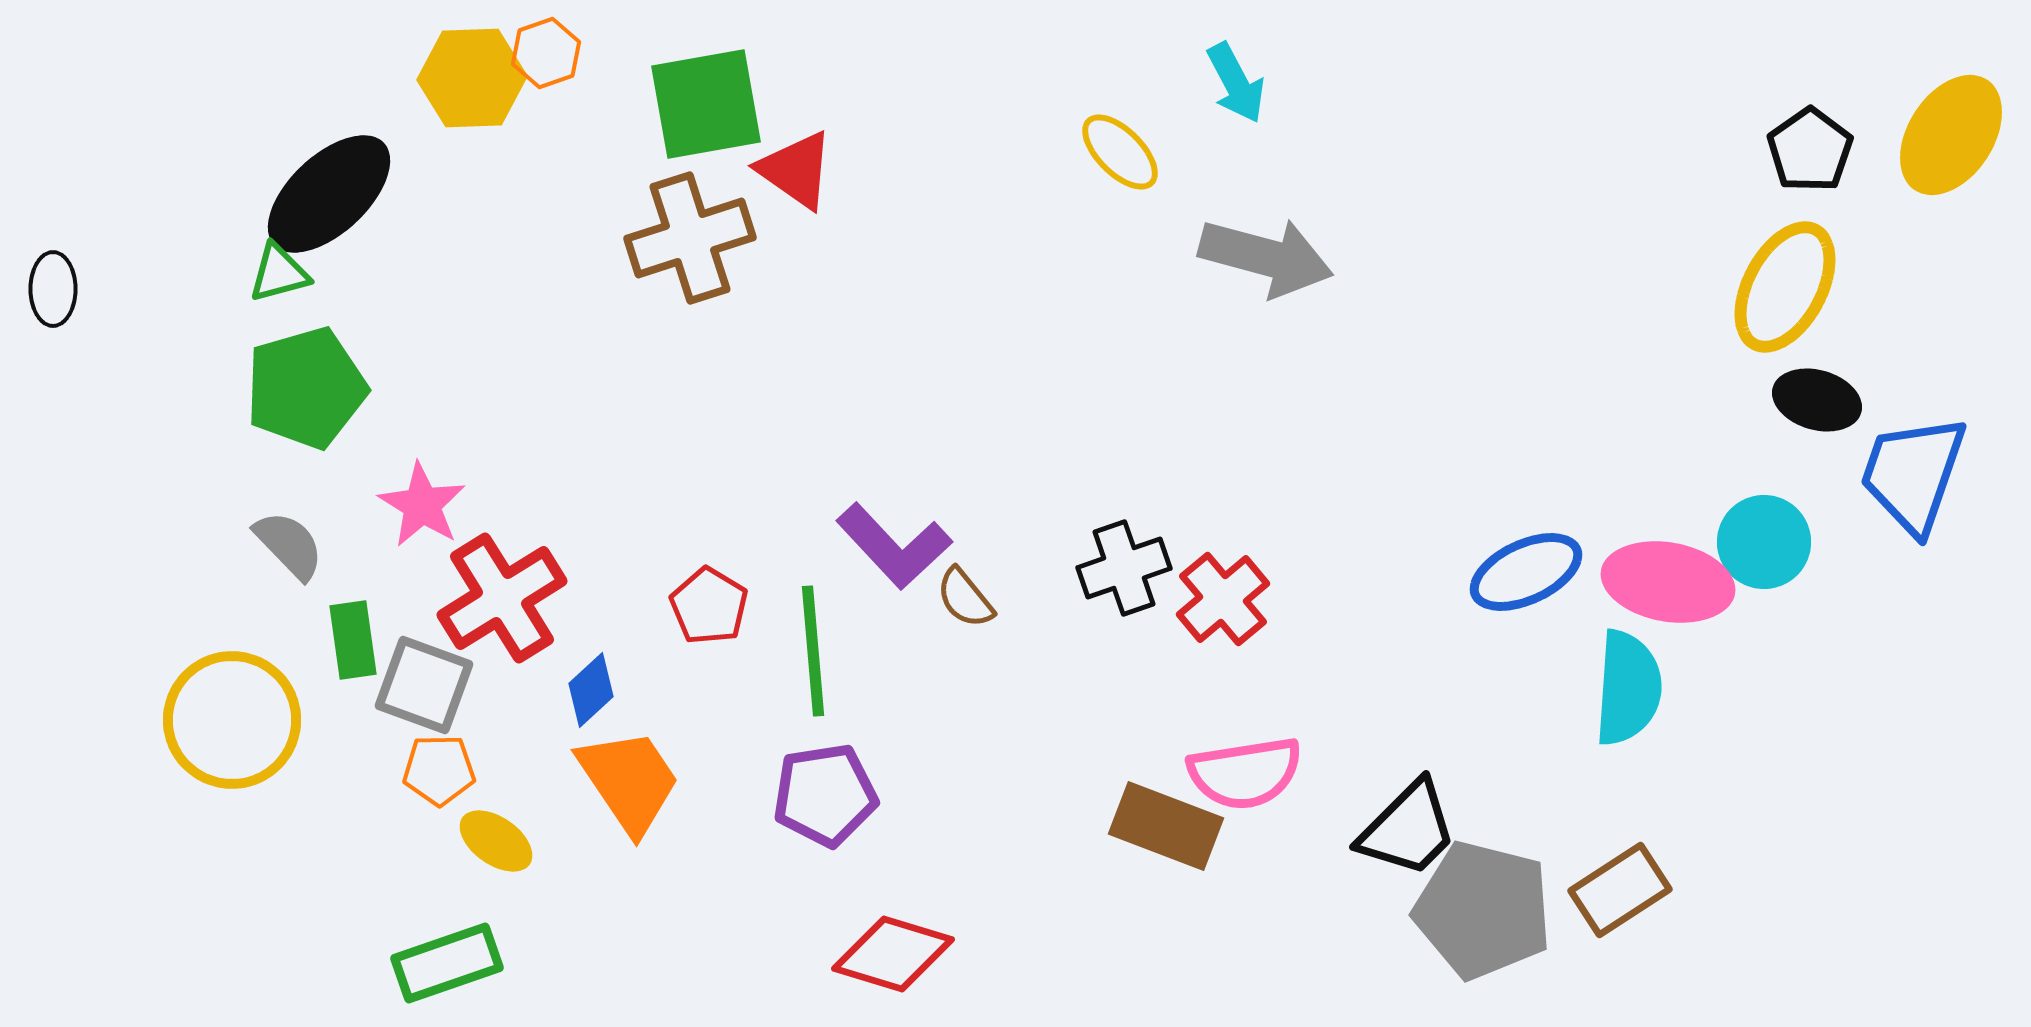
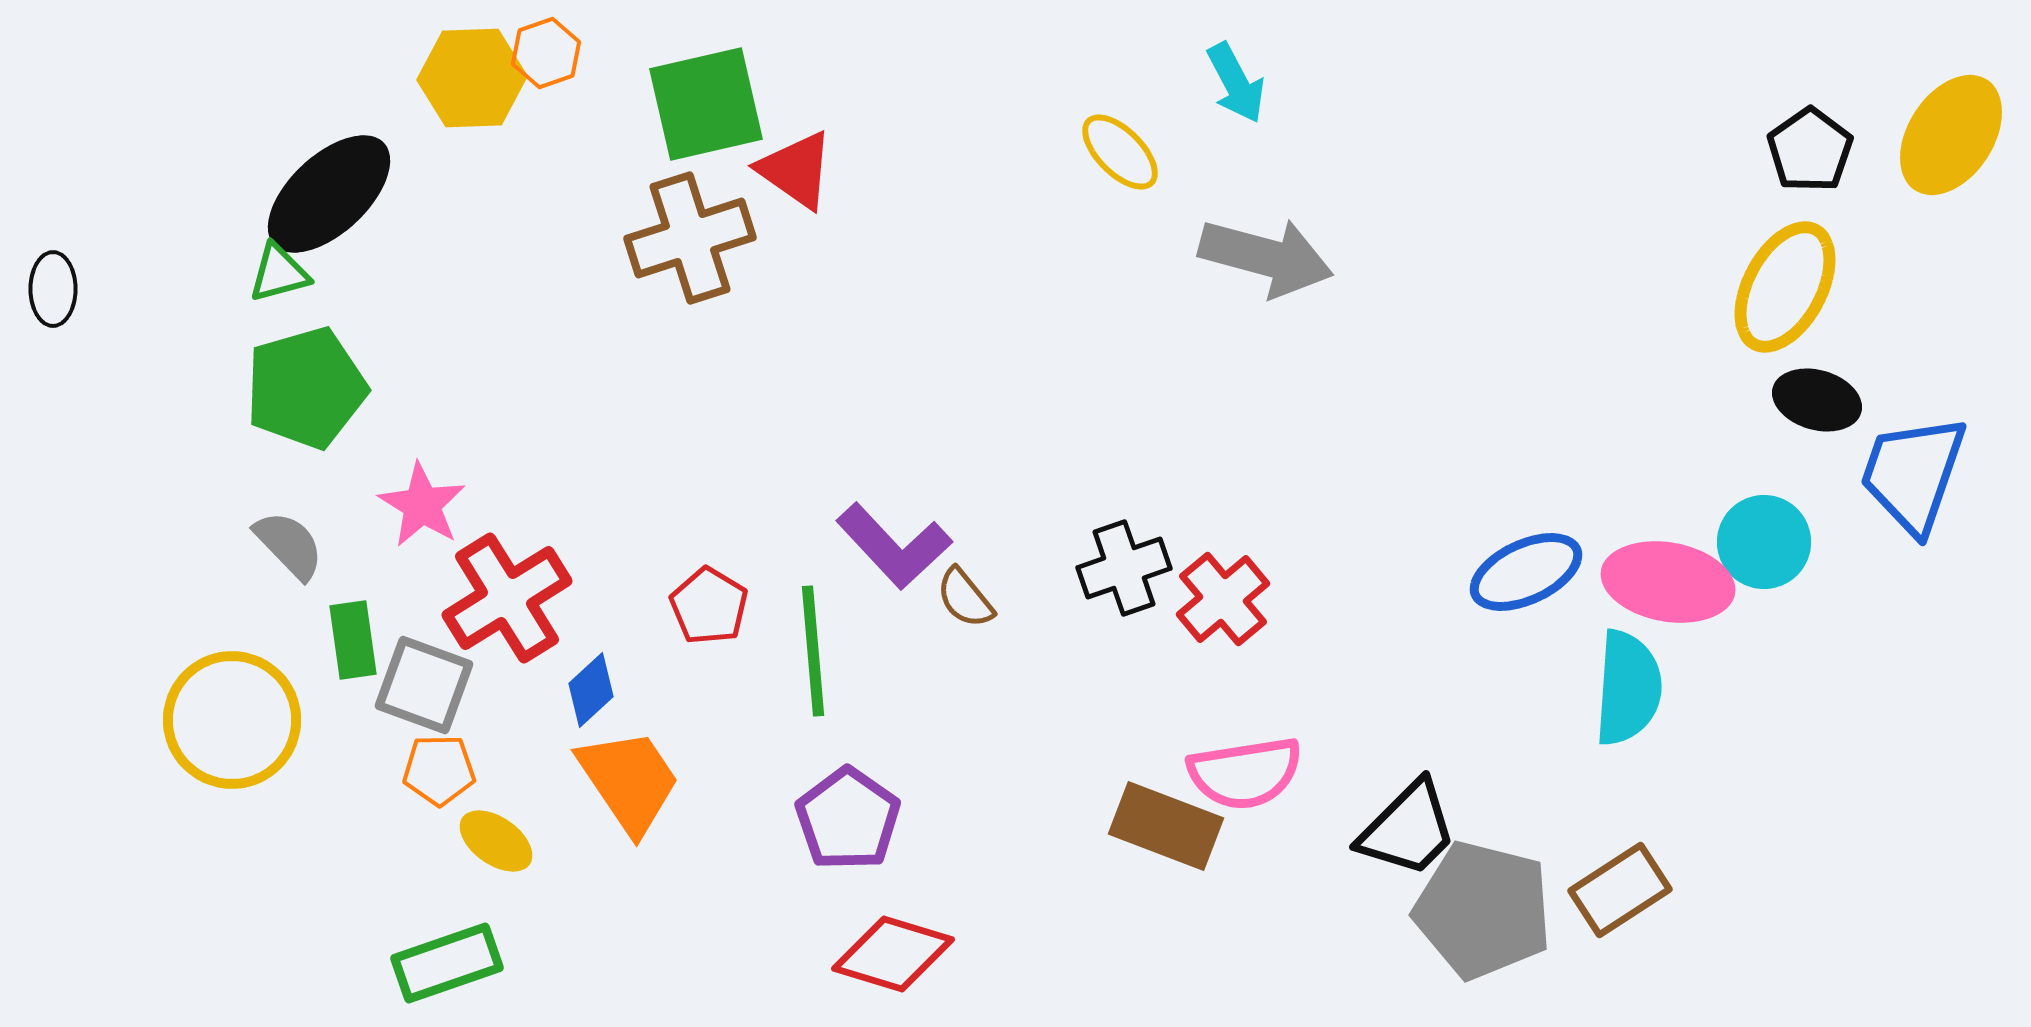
green square at (706, 104): rotated 3 degrees counterclockwise
red cross at (502, 598): moved 5 px right
purple pentagon at (825, 795): moved 23 px right, 24 px down; rotated 28 degrees counterclockwise
